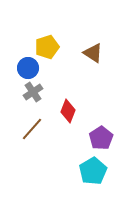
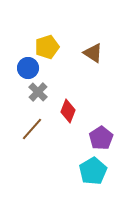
gray cross: moved 5 px right; rotated 12 degrees counterclockwise
